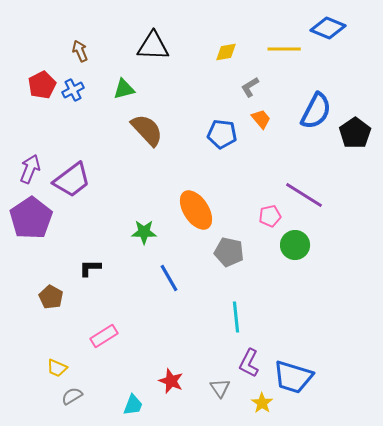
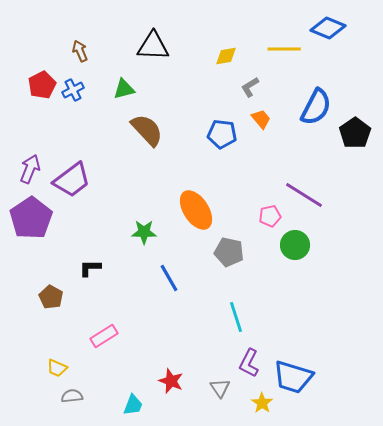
yellow diamond: moved 4 px down
blue semicircle: moved 4 px up
cyan line: rotated 12 degrees counterclockwise
gray semicircle: rotated 25 degrees clockwise
